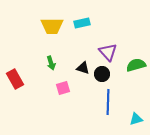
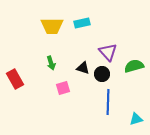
green semicircle: moved 2 px left, 1 px down
